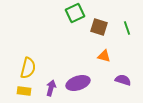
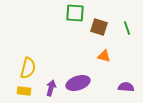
green square: rotated 30 degrees clockwise
purple semicircle: moved 3 px right, 7 px down; rotated 14 degrees counterclockwise
